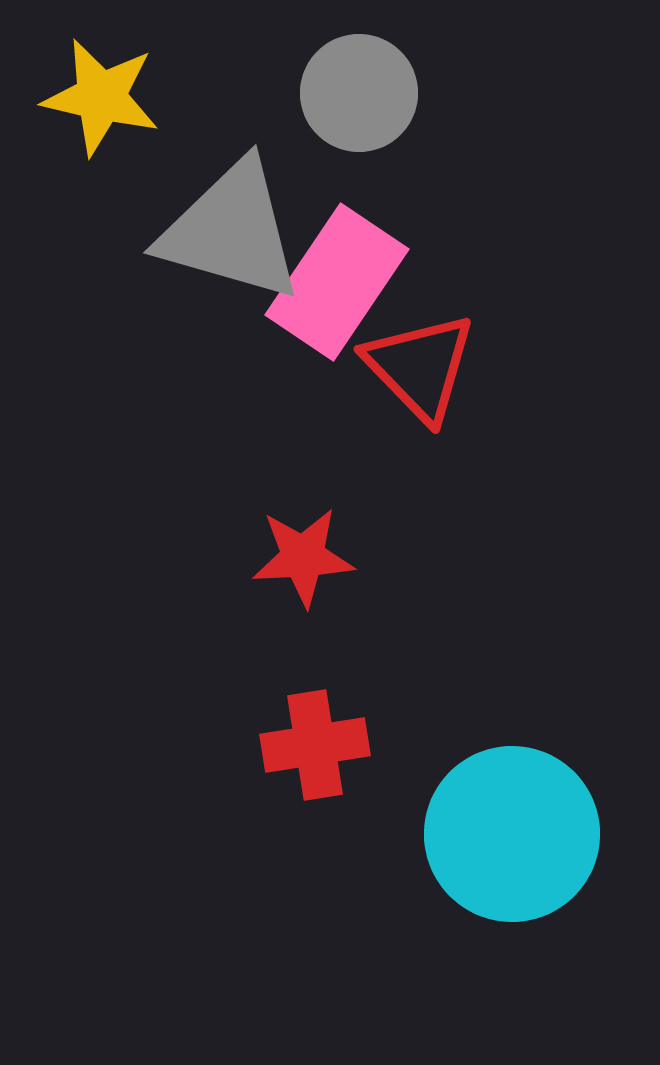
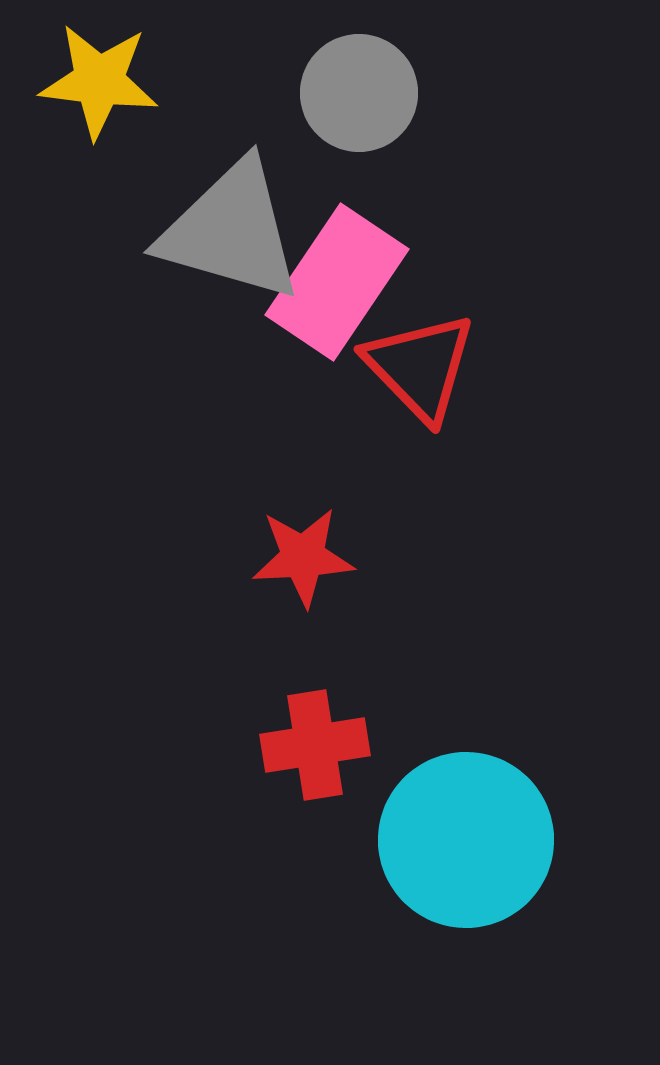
yellow star: moved 2 px left, 16 px up; rotated 6 degrees counterclockwise
cyan circle: moved 46 px left, 6 px down
